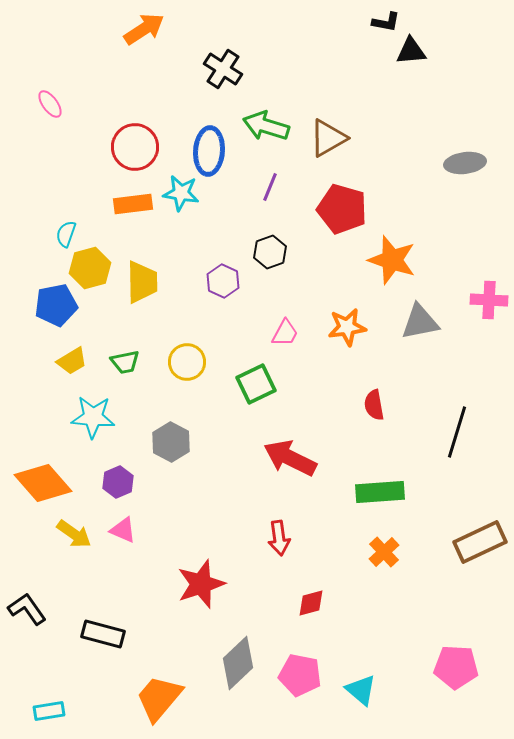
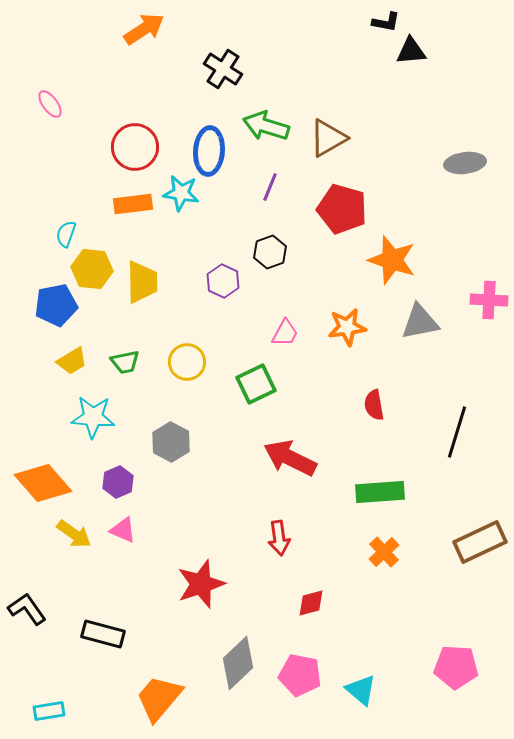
yellow hexagon at (90, 268): moved 2 px right, 1 px down; rotated 21 degrees clockwise
